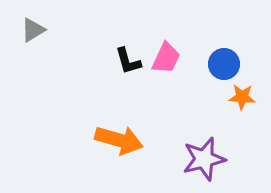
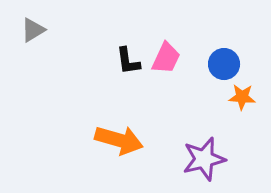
black L-shape: rotated 8 degrees clockwise
